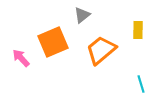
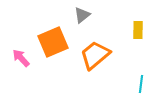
orange trapezoid: moved 6 px left, 5 px down
cyan line: rotated 24 degrees clockwise
